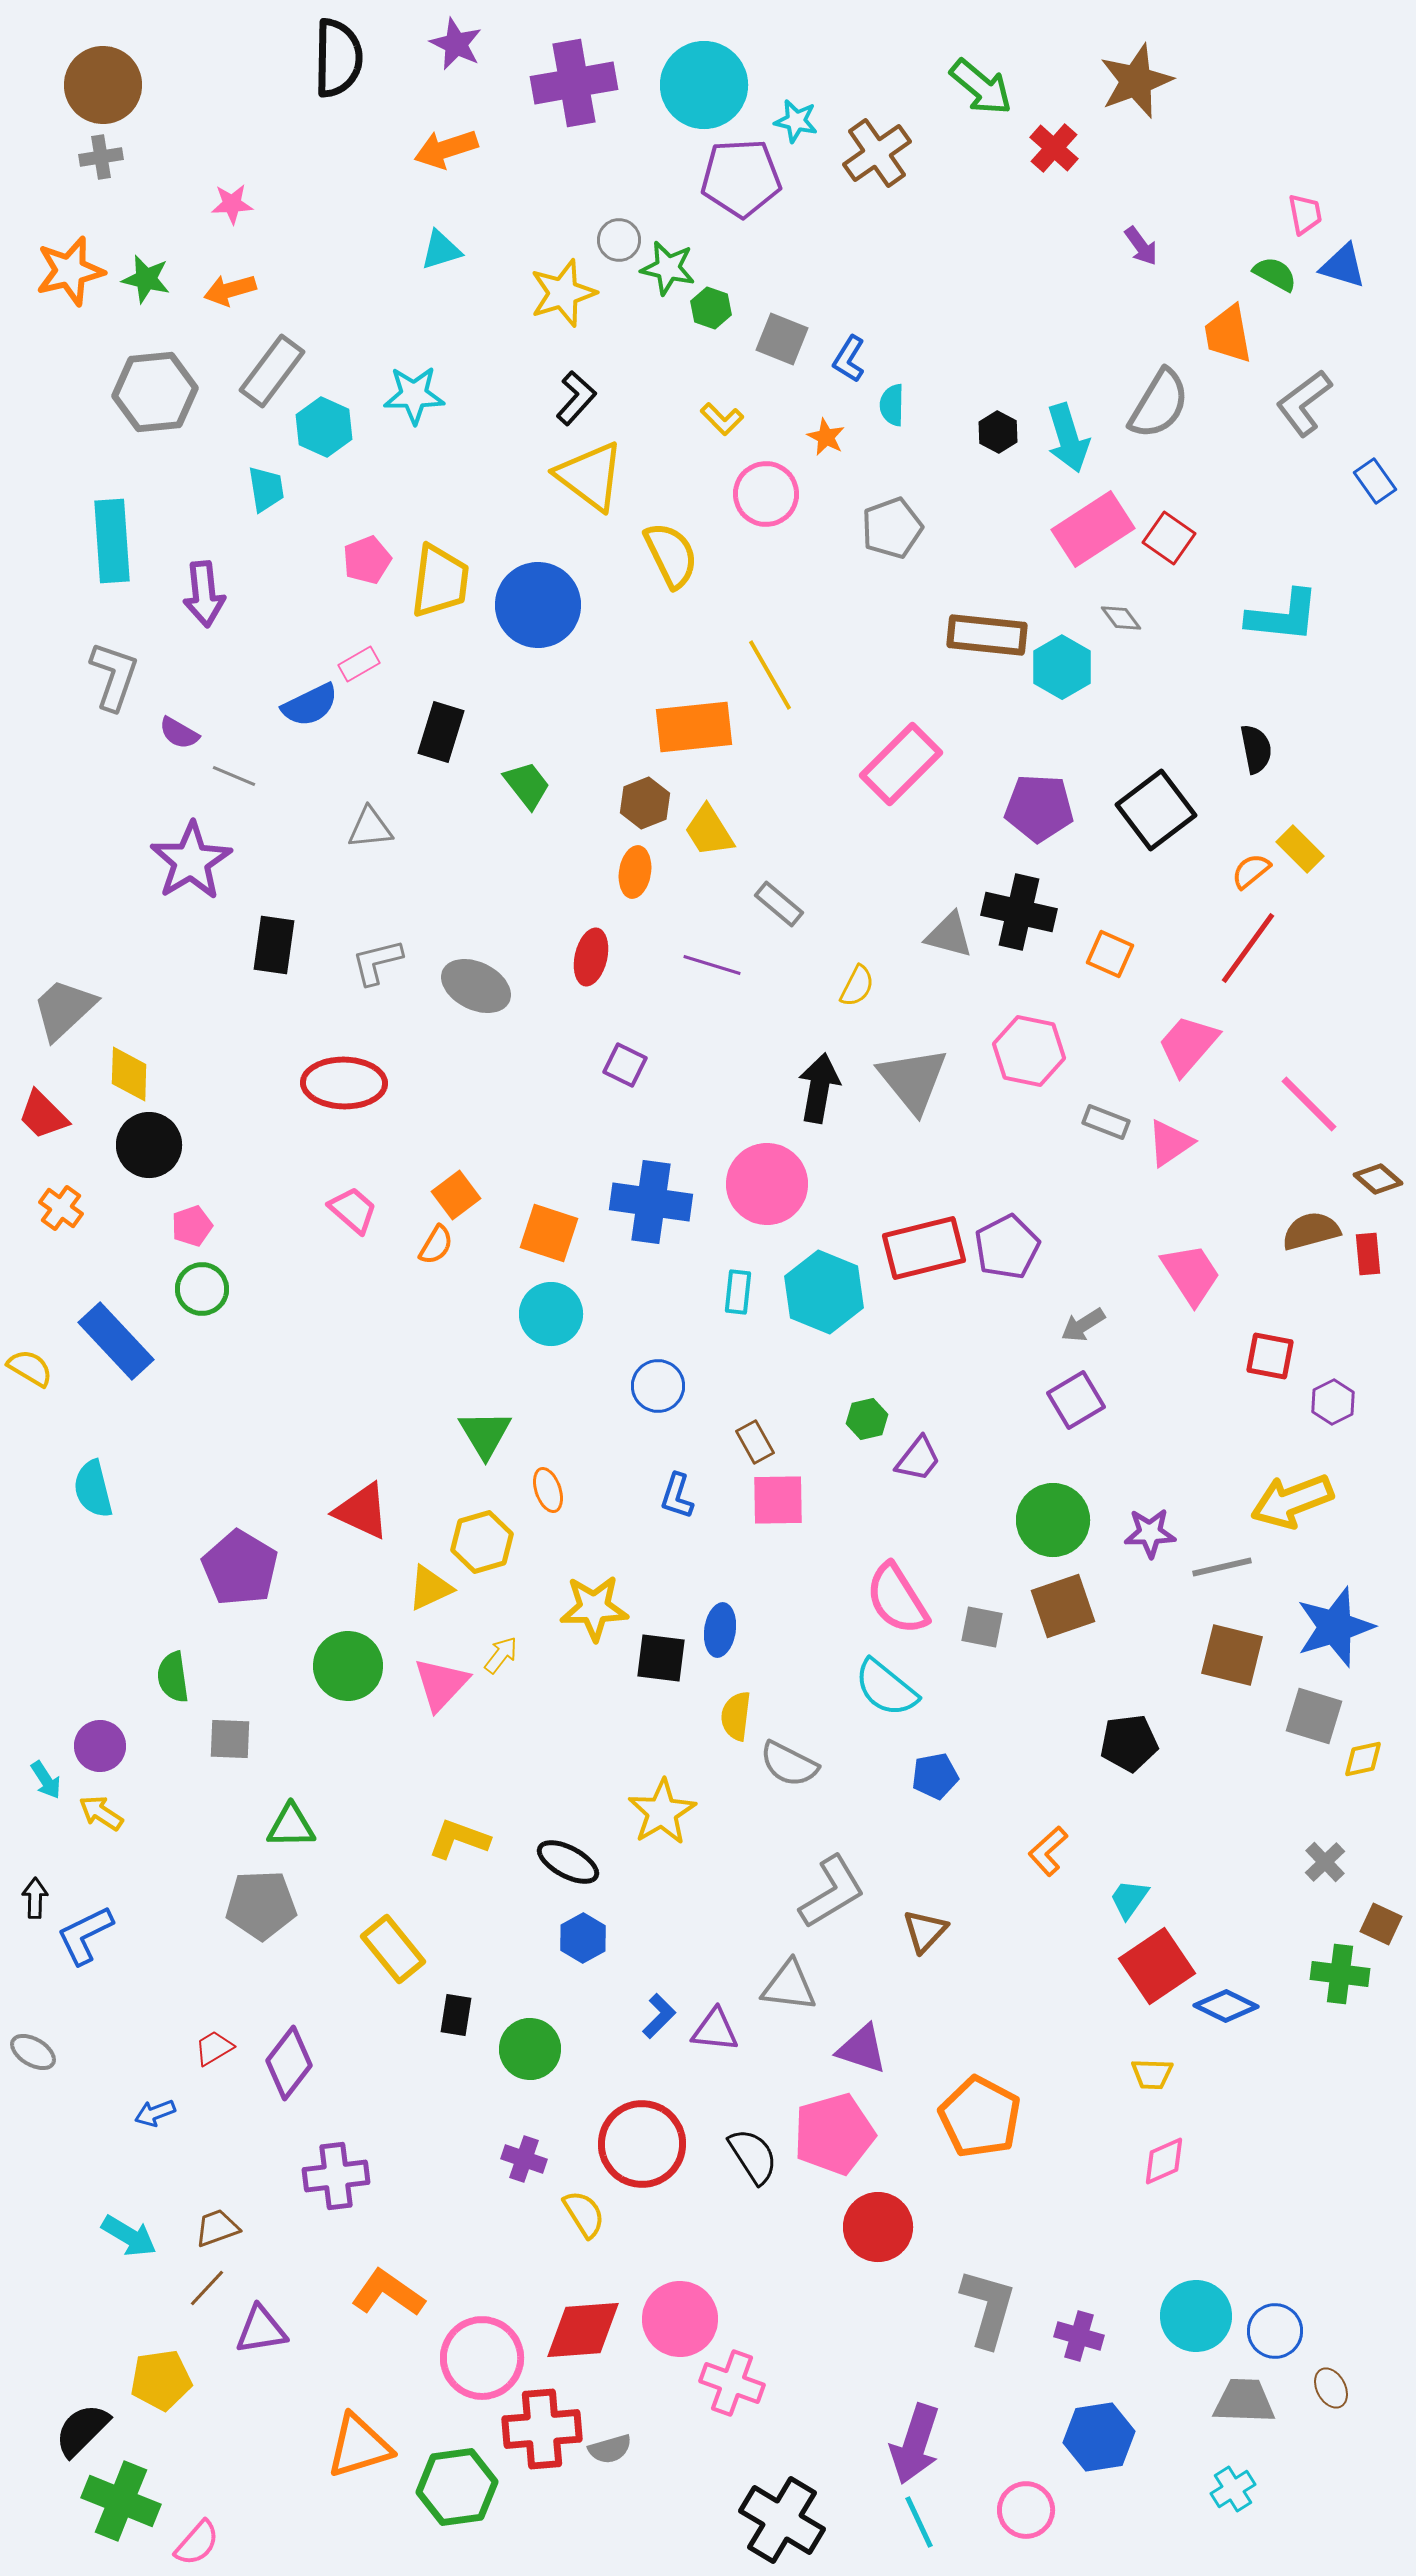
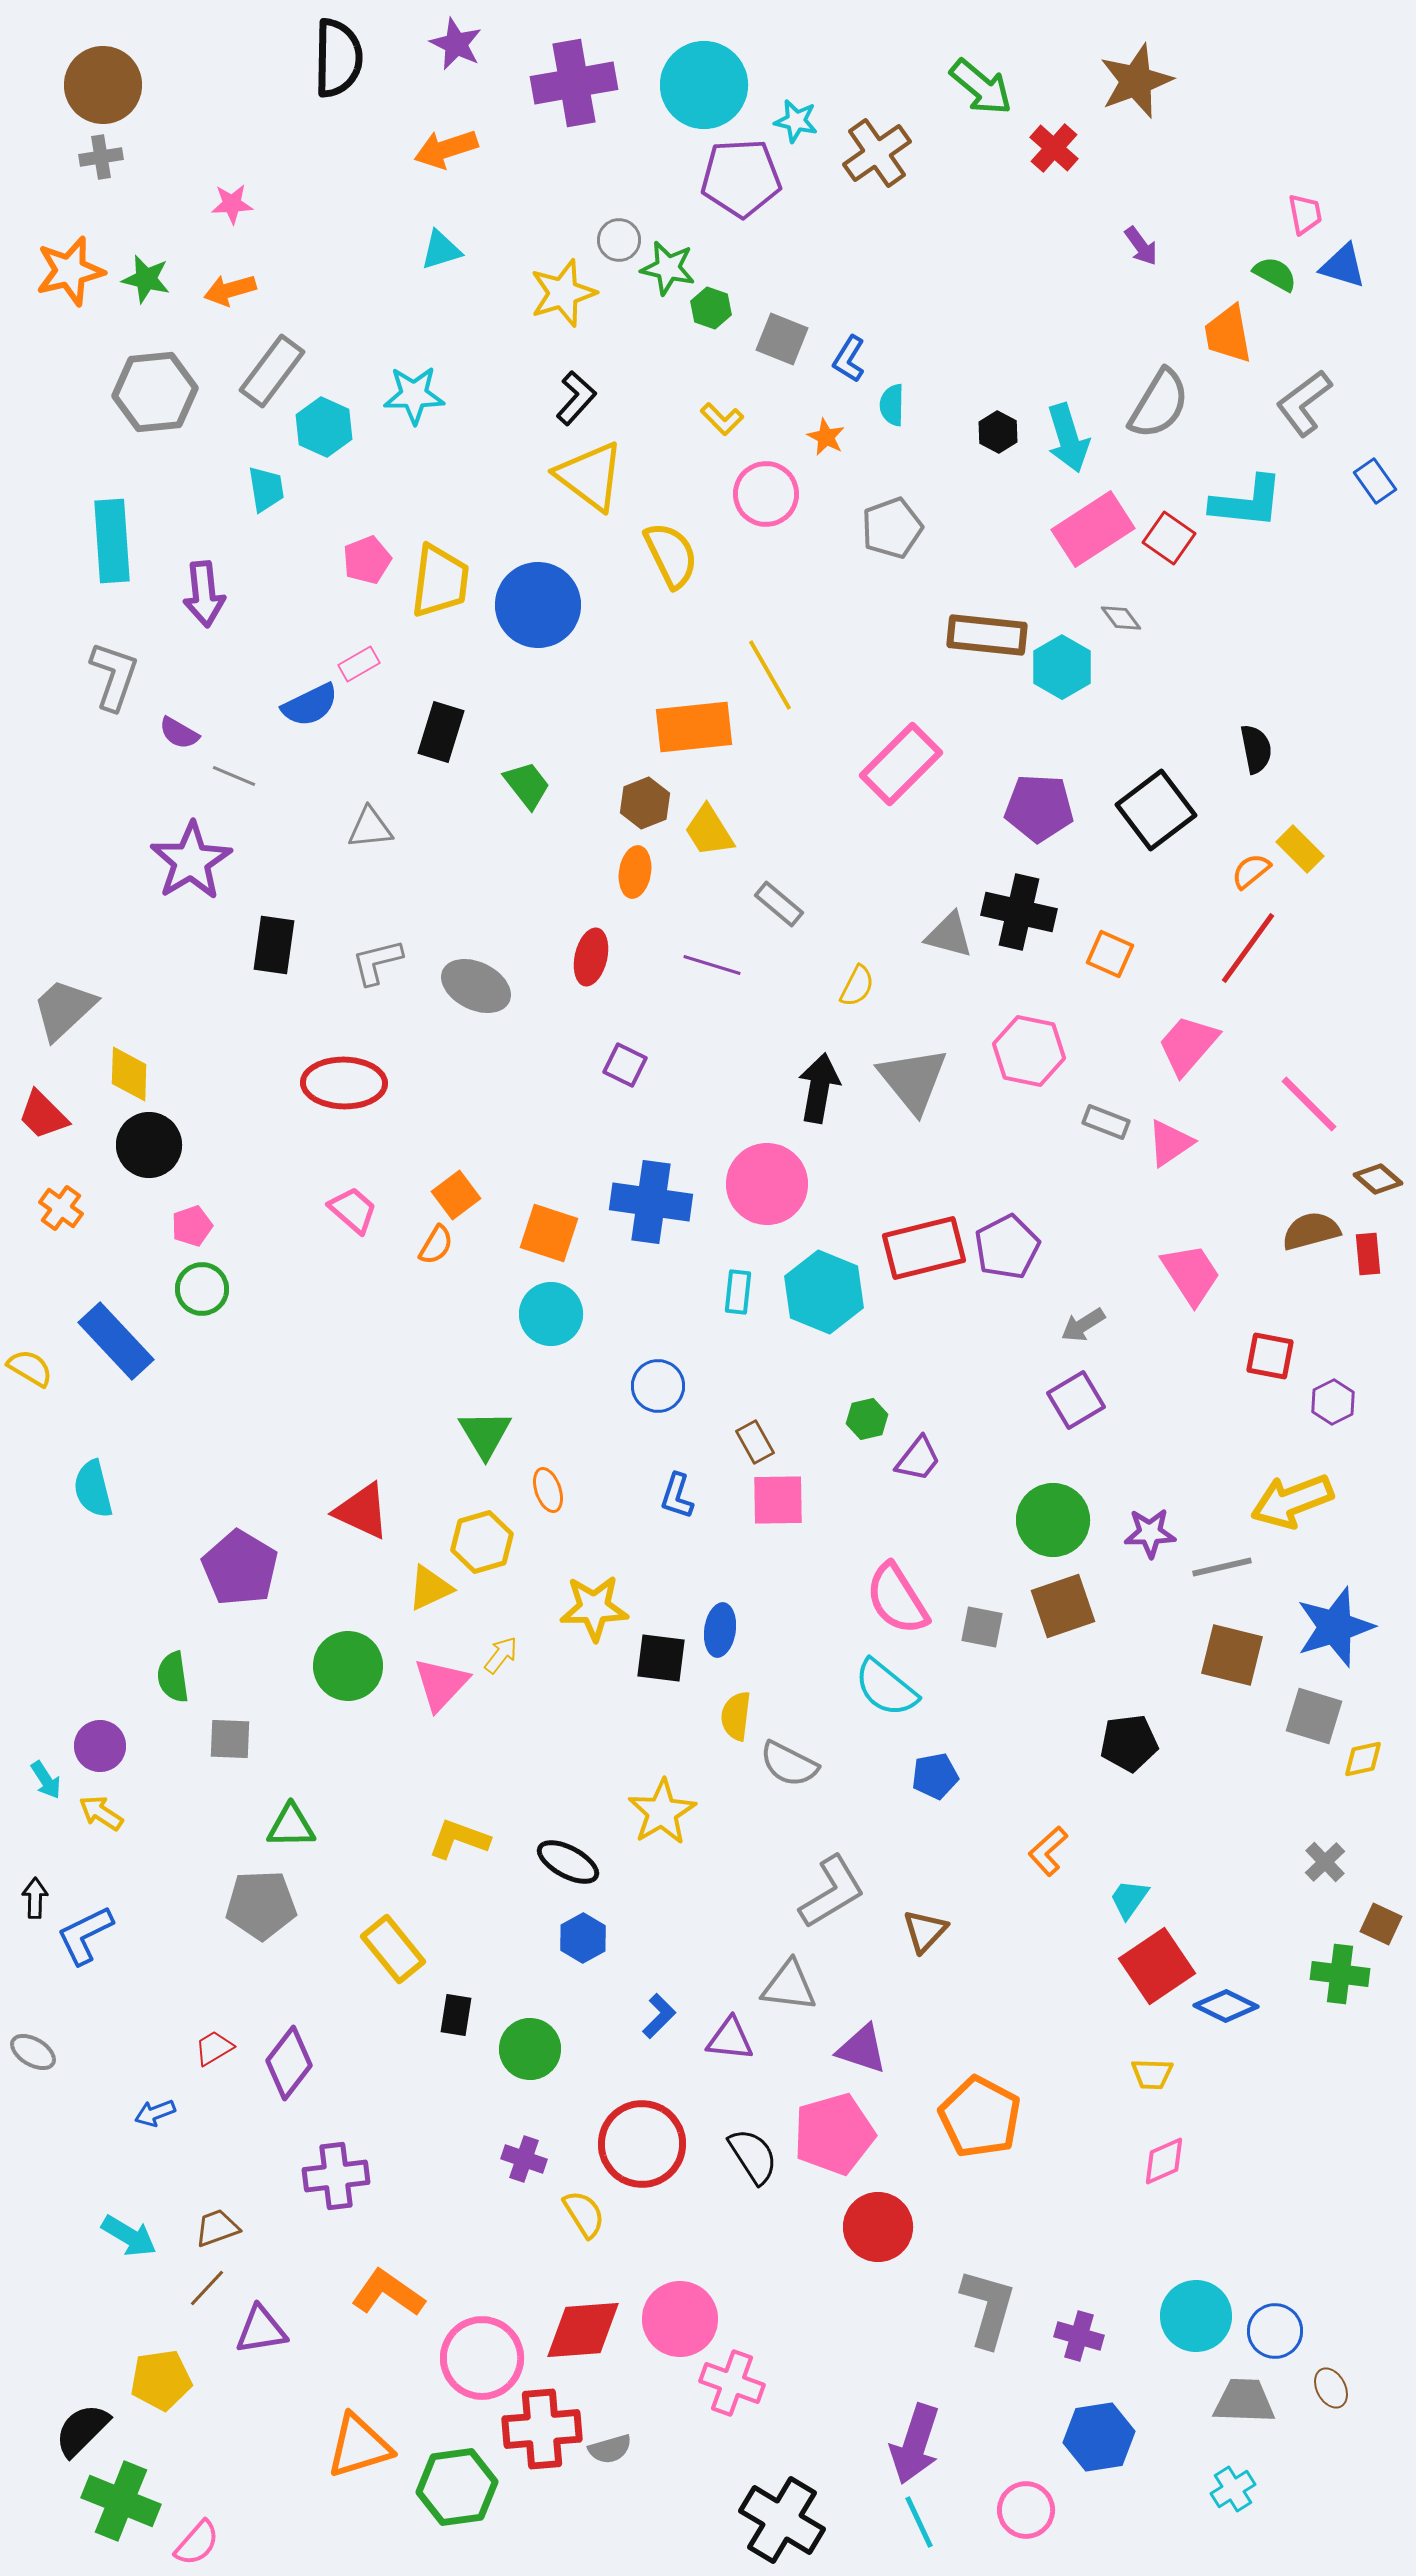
cyan L-shape at (1283, 616): moved 36 px left, 114 px up
purple triangle at (715, 2030): moved 15 px right, 9 px down
